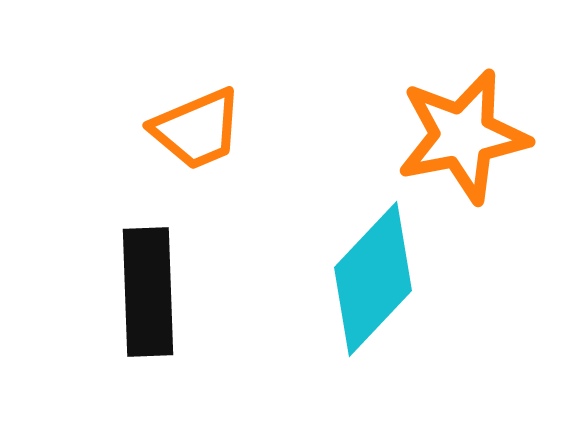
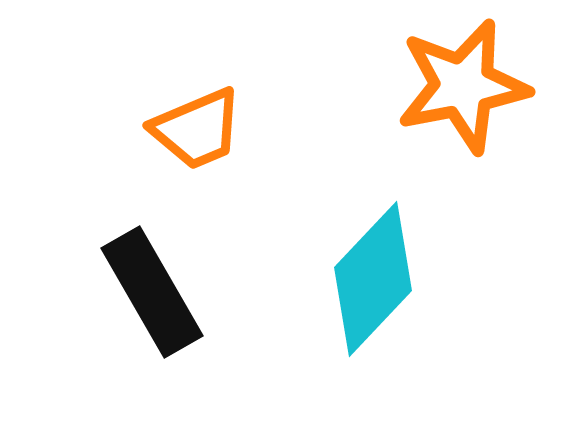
orange star: moved 50 px up
black rectangle: moved 4 px right; rotated 28 degrees counterclockwise
